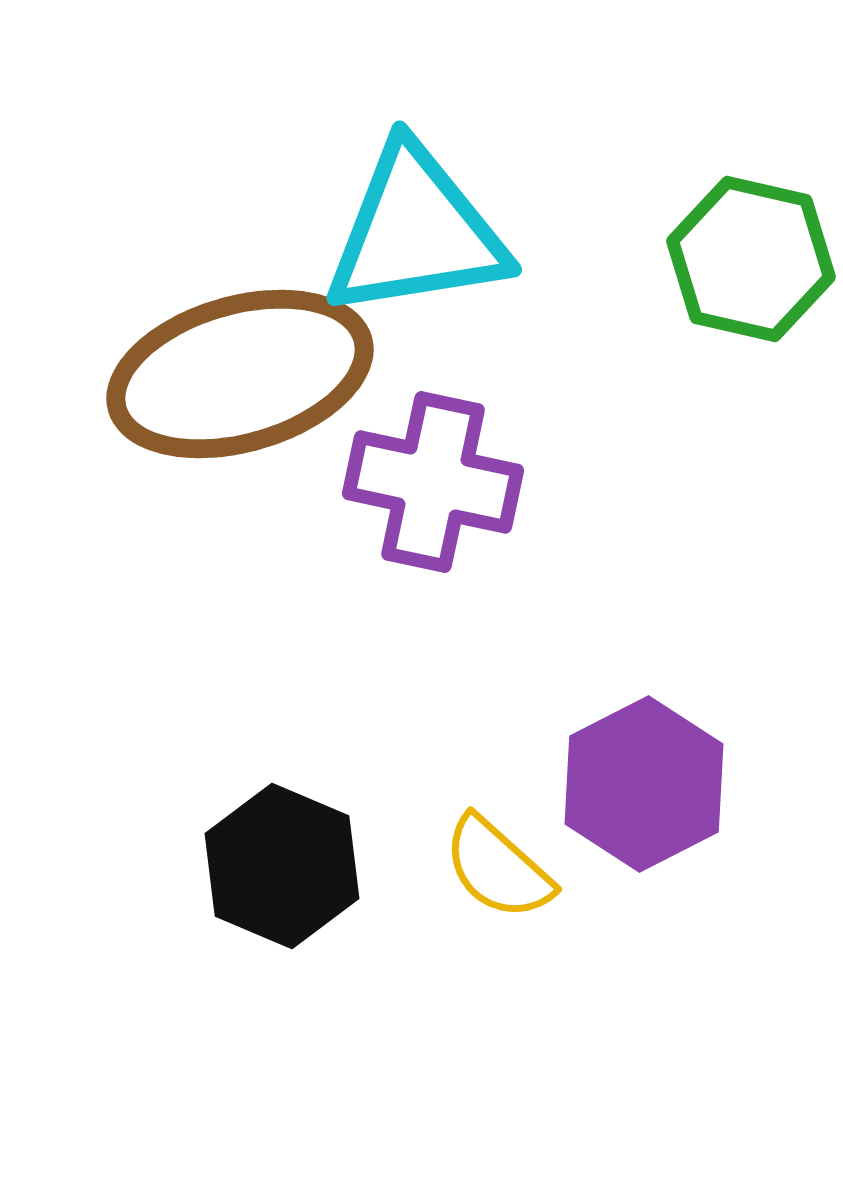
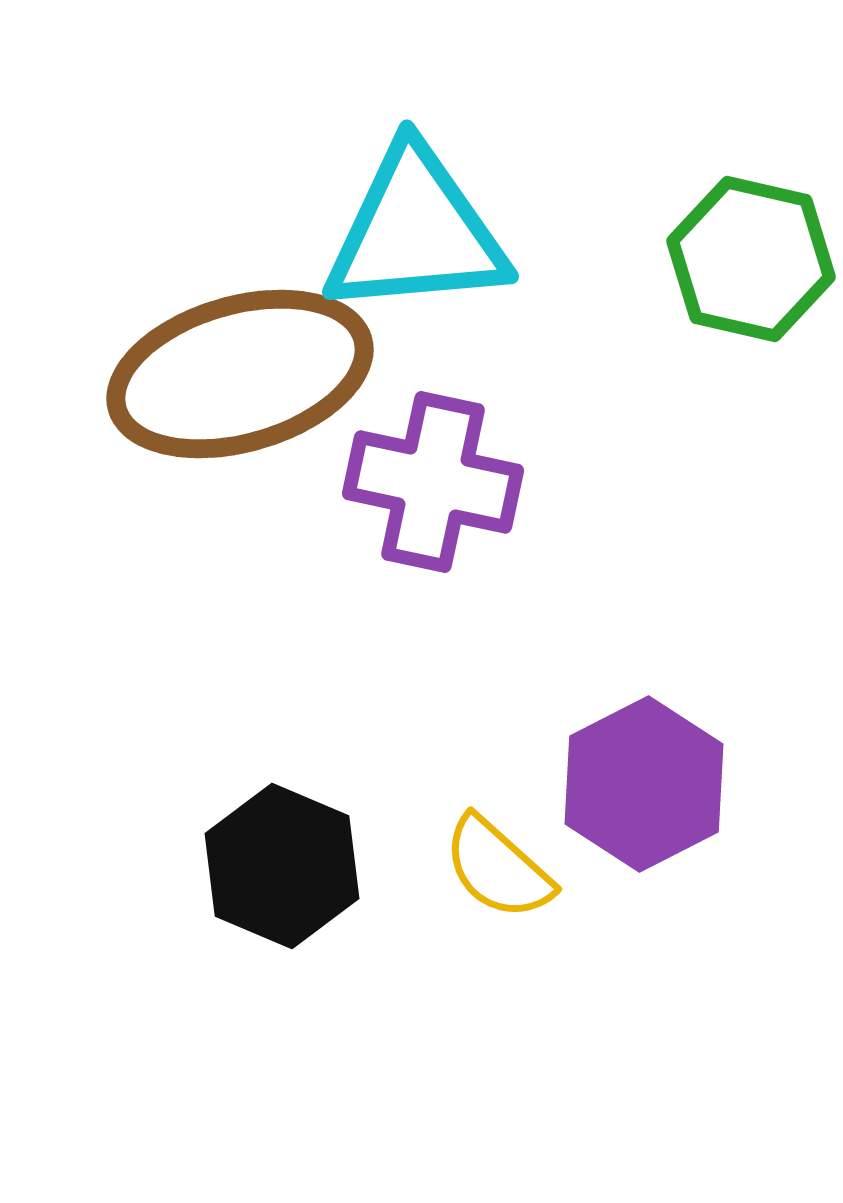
cyan triangle: rotated 4 degrees clockwise
